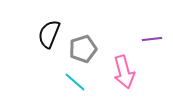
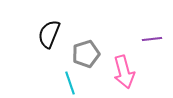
gray pentagon: moved 3 px right, 5 px down
cyan line: moved 5 px left, 1 px down; rotated 30 degrees clockwise
